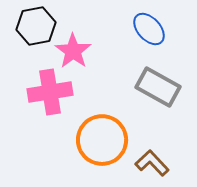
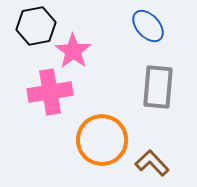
blue ellipse: moved 1 px left, 3 px up
gray rectangle: rotated 66 degrees clockwise
